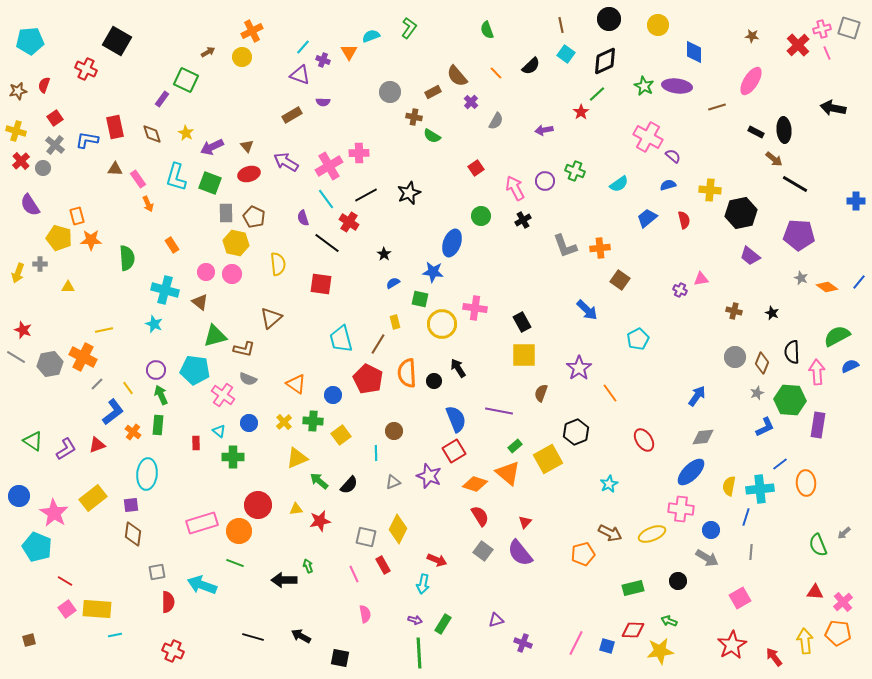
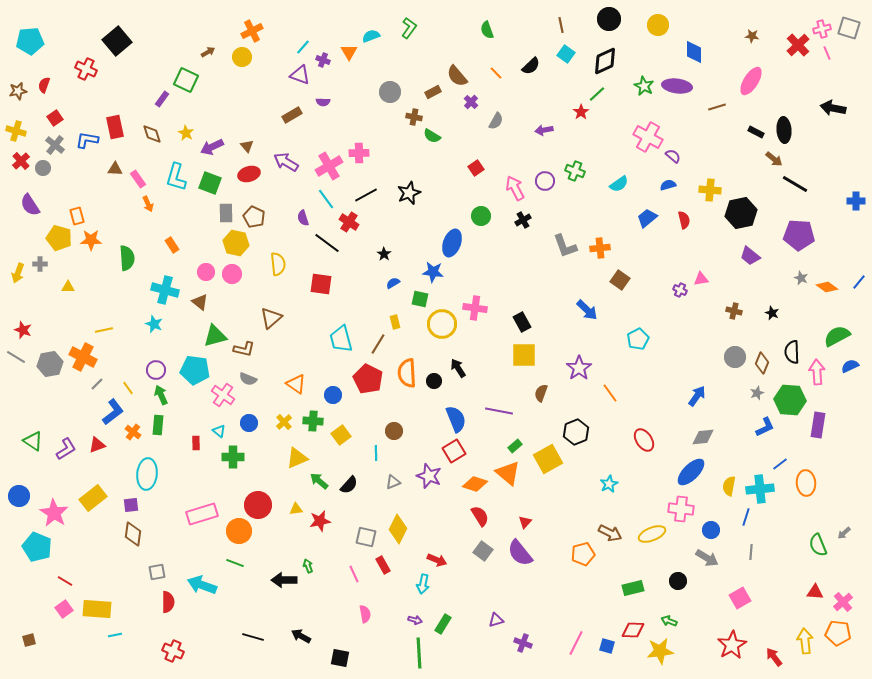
black square at (117, 41): rotated 20 degrees clockwise
pink rectangle at (202, 523): moved 9 px up
pink square at (67, 609): moved 3 px left
